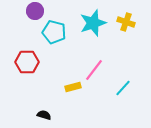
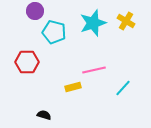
yellow cross: moved 1 px up; rotated 12 degrees clockwise
pink line: rotated 40 degrees clockwise
